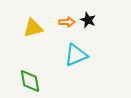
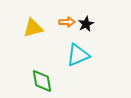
black star: moved 2 px left, 4 px down; rotated 21 degrees clockwise
cyan triangle: moved 2 px right
green diamond: moved 12 px right
